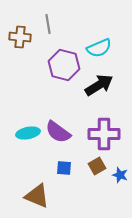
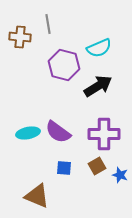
black arrow: moved 1 px left, 1 px down
